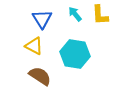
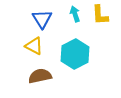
cyan arrow: rotated 21 degrees clockwise
cyan hexagon: rotated 24 degrees clockwise
brown semicircle: rotated 45 degrees counterclockwise
